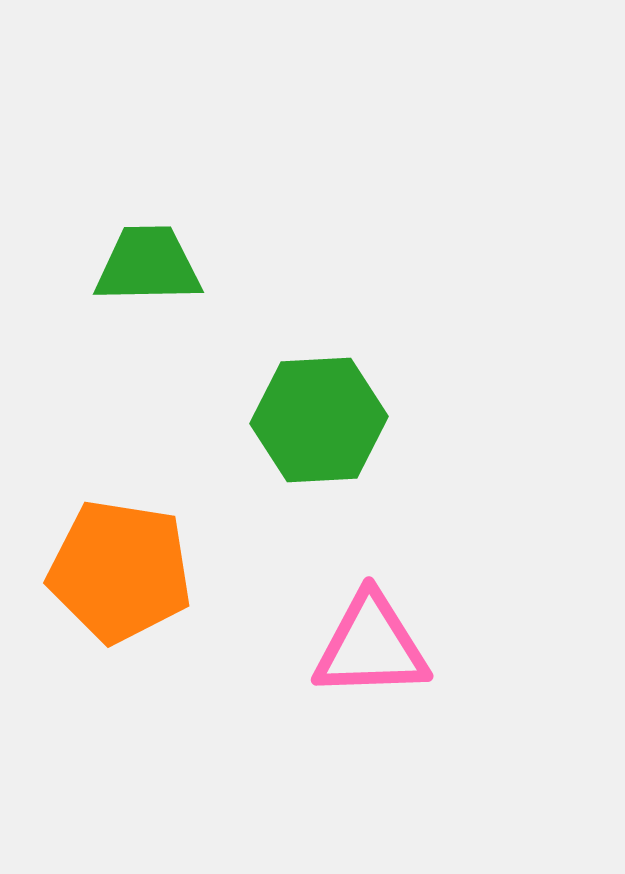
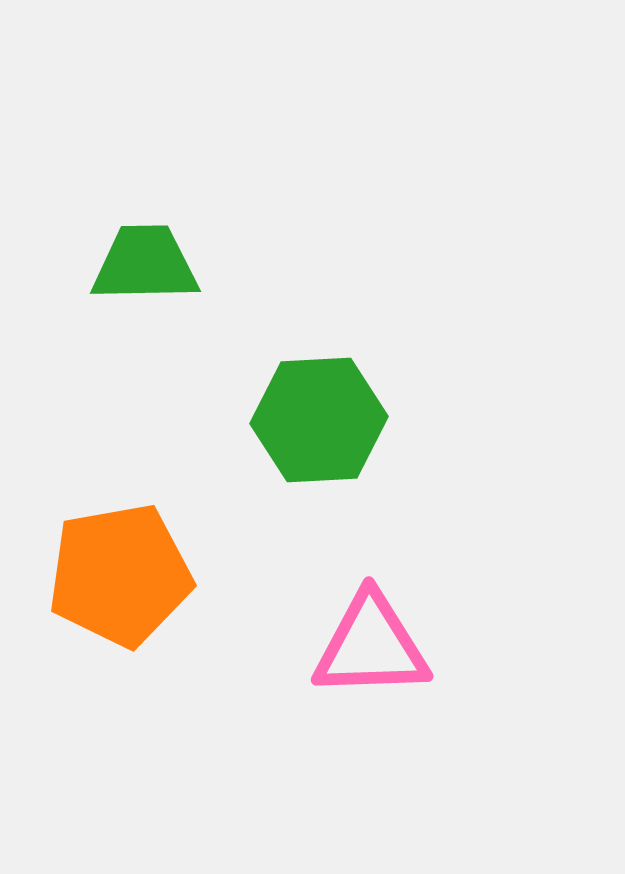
green trapezoid: moved 3 px left, 1 px up
orange pentagon: moved 4 px down; rotated 19 degrees counterclockwise
